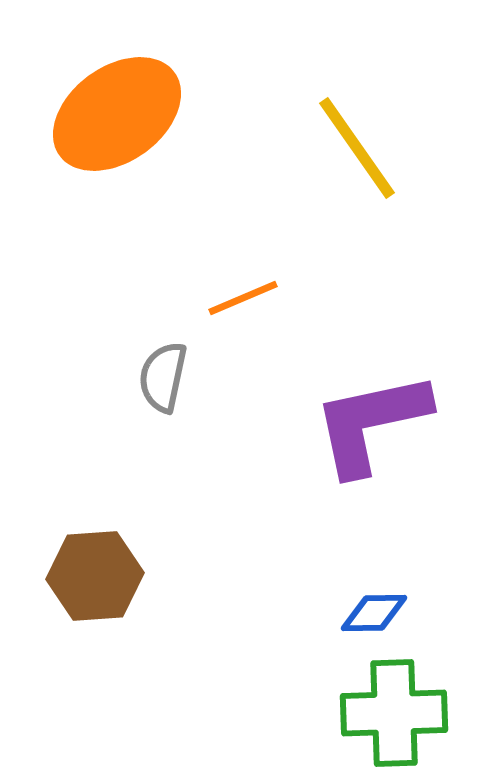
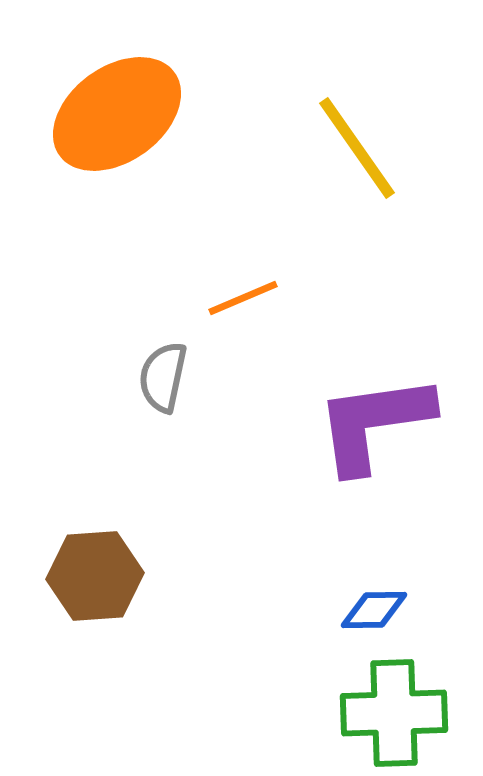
purple L-shape: moved 3 px right; rotated 4 degrees clockwise
blue diamond: moved 3 px up
